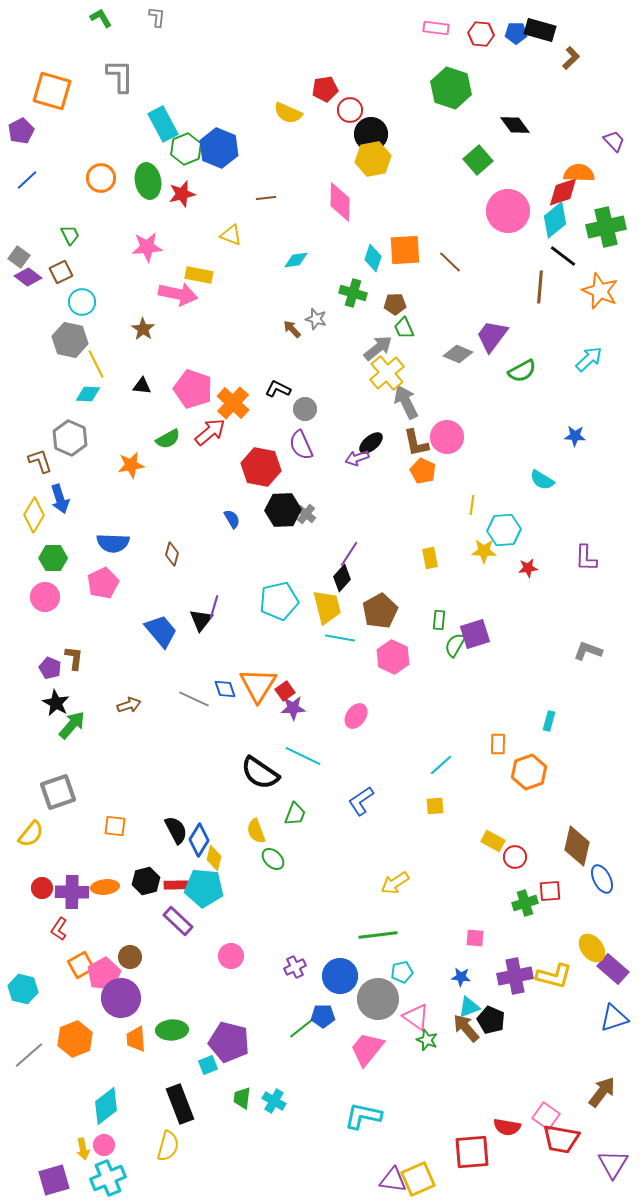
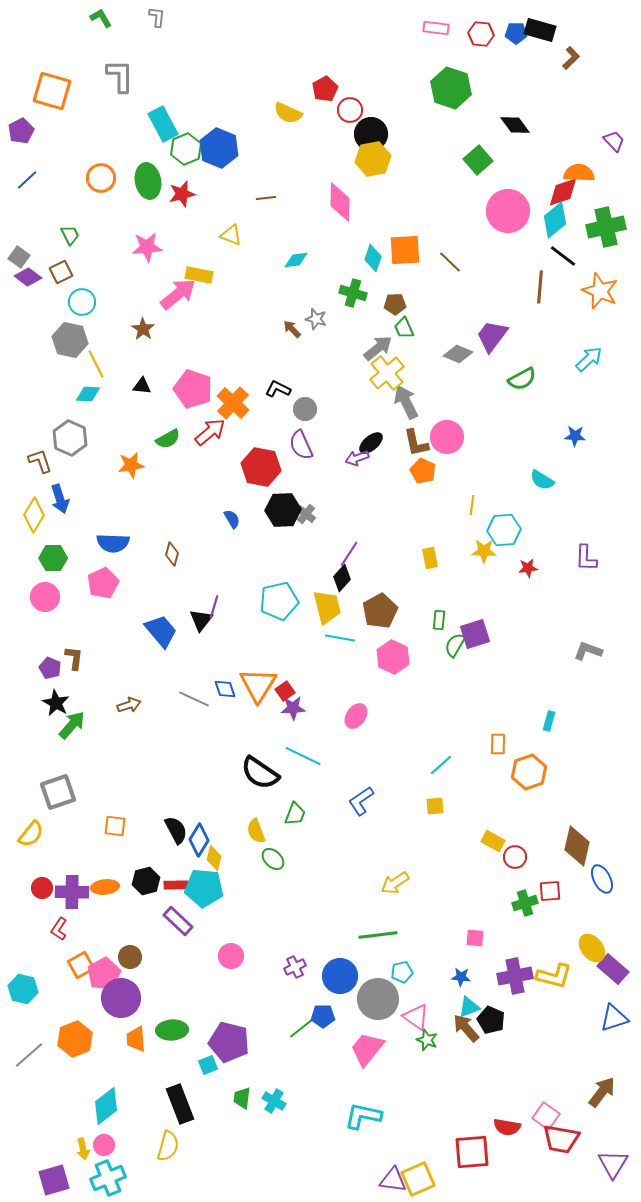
red pentagon at (325, 89): rotated 20 degrees counterclockwise
pink arrow at (178, 294): rotated 51 degrees counterclockwise
green semicircle at (522, 371): moved 8 px down
